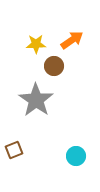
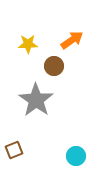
yellow star: moved 8 px left
